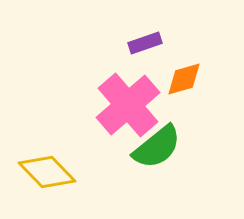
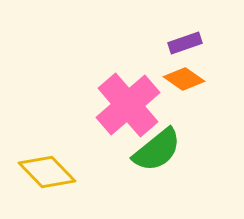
purple rectangle: moved 40 px right
orange diamond: rotated 51 degrees clockwise
green semicircle: moved 3 px down
